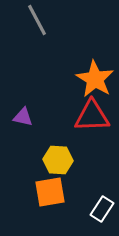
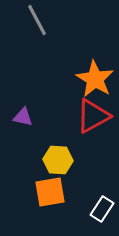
red triangle: moved 1 px right; rotated 27 degrees counterclockwise
